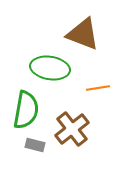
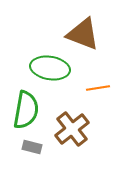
gray rectangle: moved 3 px left, 2 px down
